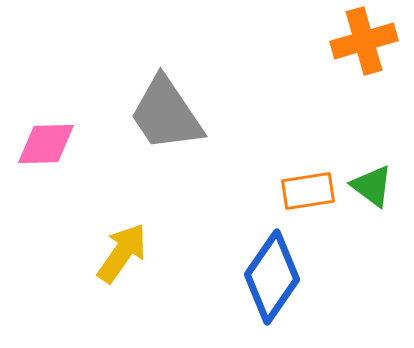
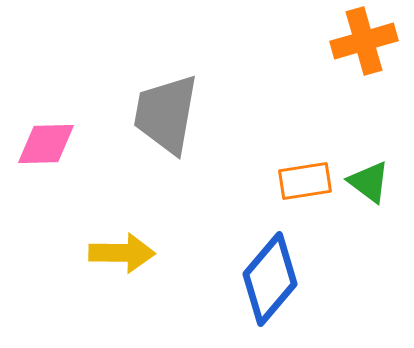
gray trapezoid: rotated 44 degrees clockwise
green triangle: moved 3 px left, 4 px up
orange rectangle: moved 3 px left, 10 px up
yellow arrow: rotated 56 degrees clockwise
blue diamond: moved 2 px left, 2 px down; rotated 6 degrees clockwise
